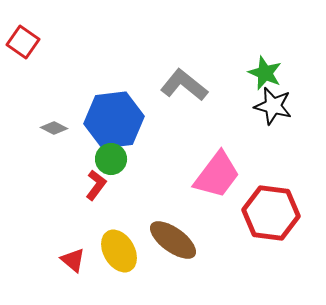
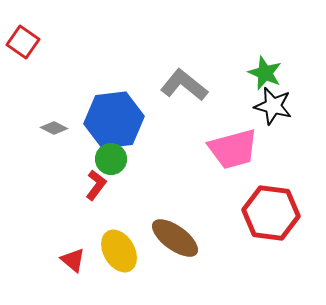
pink trapezoid: moved 16 px right, 26 px up; rotated 38 degrees clockwise
brown ellipse: moved 2 px right, 2 px up
